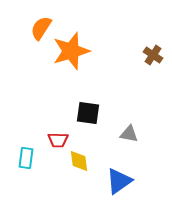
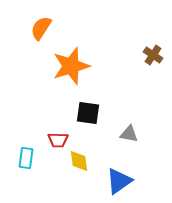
orange star: moved 15 px down
